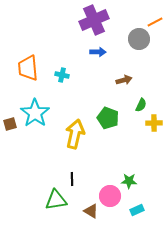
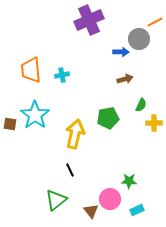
purple cross: moved 5 px left
blue arrow: moved 23 px right
orange trapezoid: moved 3 px right, 2 px down
cyan cross: rotated 24 degrees counterclockwise
brown arrow: moved 1 px right, 1 px up
cyan star: moved 2 px down
green pentagon: rotated 30 degrees counterclockwise
brown square: rotated 24 degrees clockwise
black line: moved 2 px left, 9 px up; rotated 24 degrees counterclockwise
pink circle: moved 3 px down
green triangle: rotated 30 degrees counterclockwise
brown triangle: rotated 21 degrees clockwise
